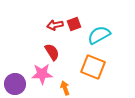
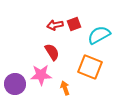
orange square: moved 3 px left
pink star: moved 1 px left, 1 px down
